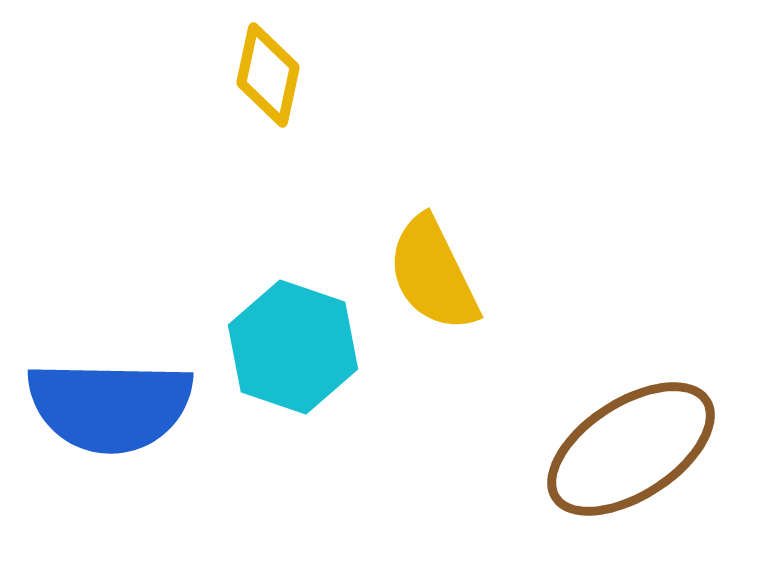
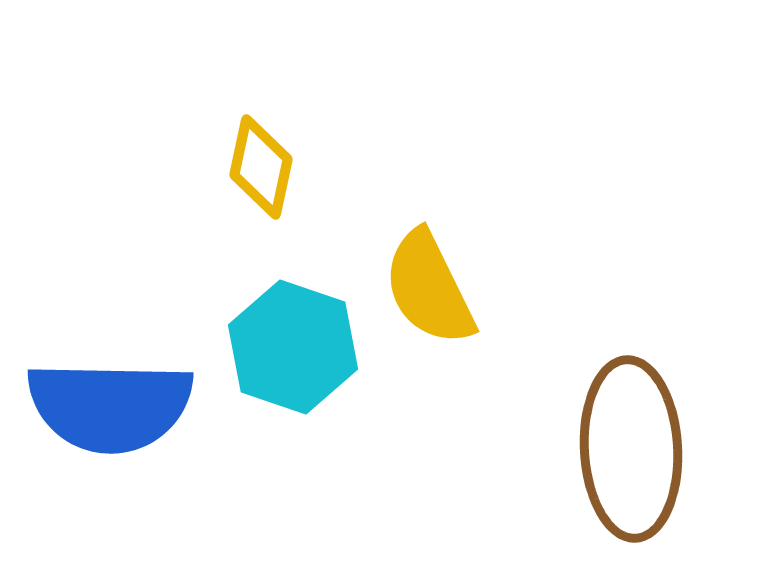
yellow diamond: moved 7 px left, 92 px down
yellow semicircle: moved 4 px left, 14 px down
brown ellipse: rotated 60 degrees counterclockwise
